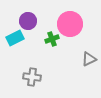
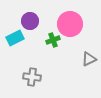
purple circle: moved 2 px right
green cross: moved 1 px right, 1 px down
